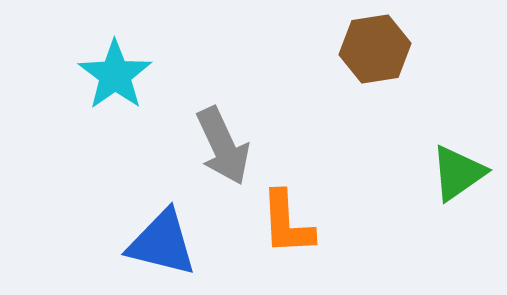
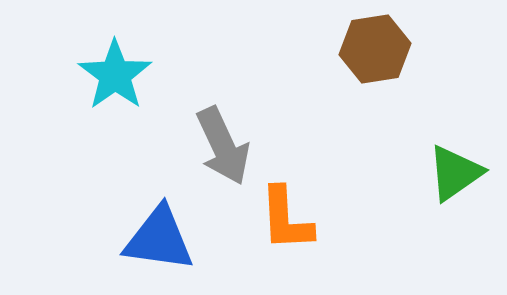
green triangle: moved 3 px left
orange L-shape: moved 1 px left, 4 px up
blue triangle: moved 3 px left, 4 px up; rotated 6 degrees counterclockwise
